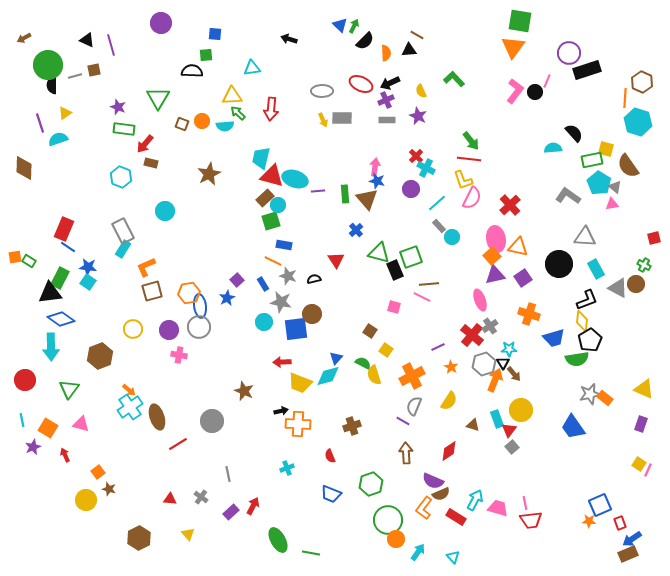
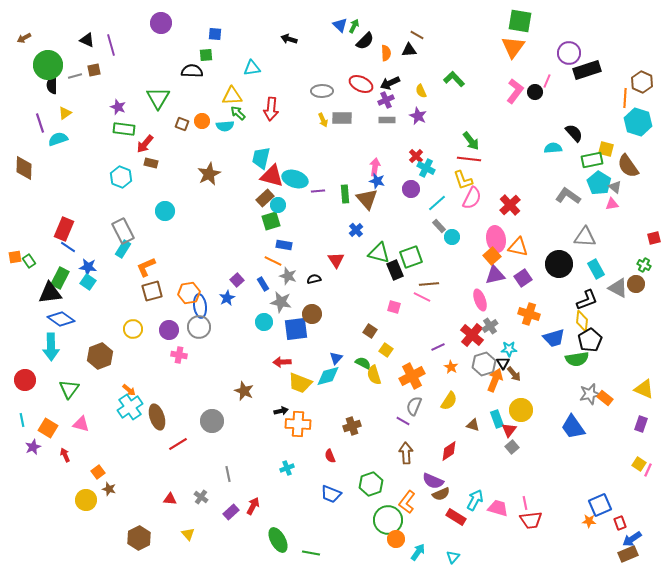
green rectangle at (29, 261): rotated 24 degrees clockwise
orange L-shape at (424, 508): moved 17 px left, 6 px up
cyan triangle at (453, 557): rotated 24 degrees clockwise
